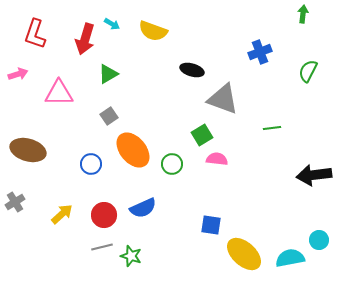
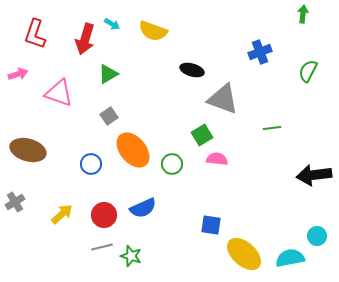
pink triangle: rotated 20 degrees clockwise
cyan circle: moved 2 px left, 4 px up
